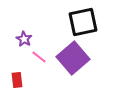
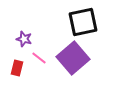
purple star: rotated 14 degrees counterclockwise
pink line: moved 1 px down
red rectangle: moved 12 px up; rotated 21 degrees clockwise
